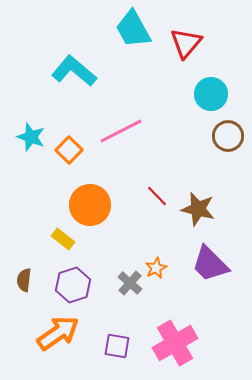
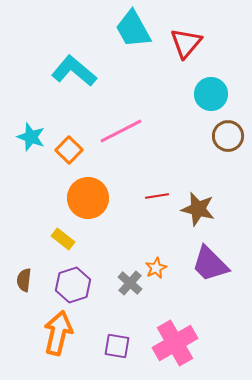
red line: rotated 55 degrees counterclockwise
orange circle: moved 2 px left, 7 px up
orange arrow: rotated 42 degrees counterclockwise
